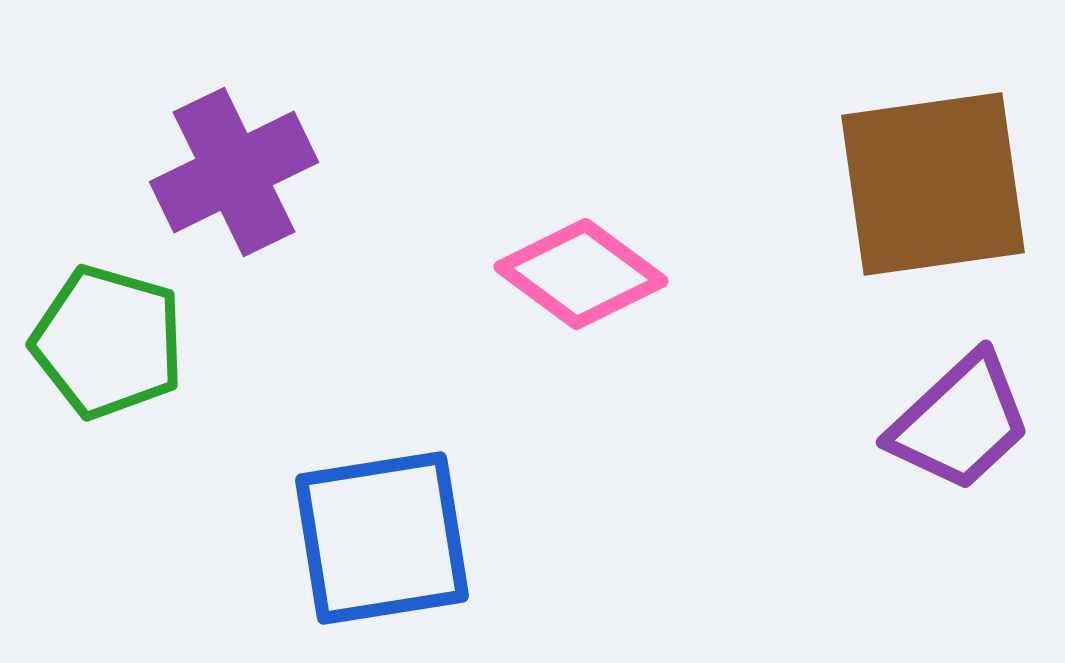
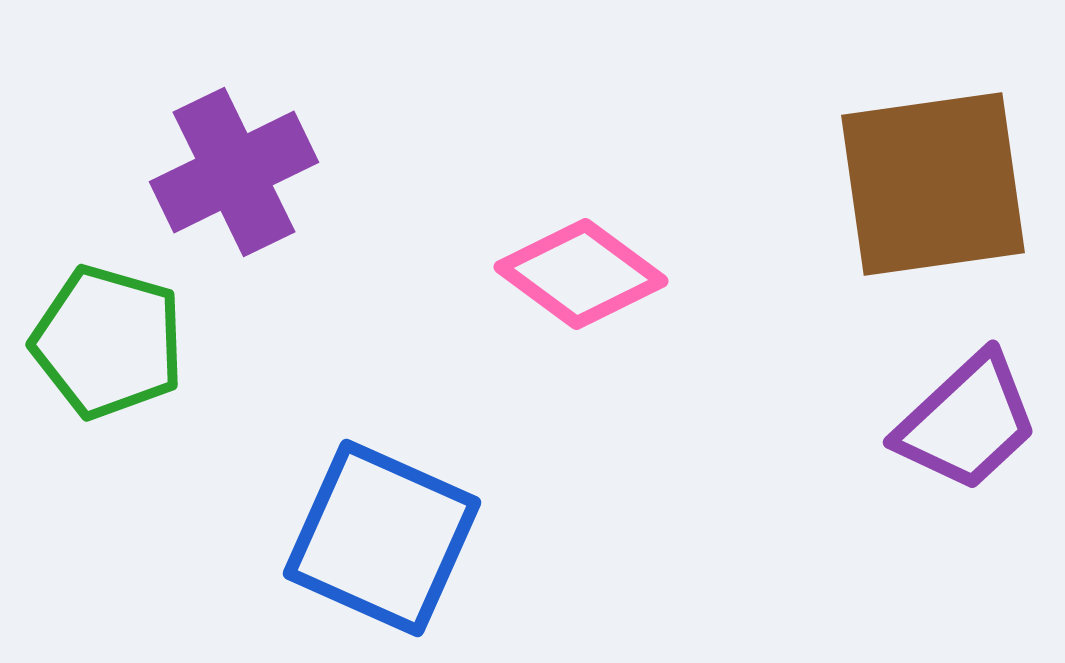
purple trapezoid: moved 7 px right
blue square: rotated 33 degrees clockwise
